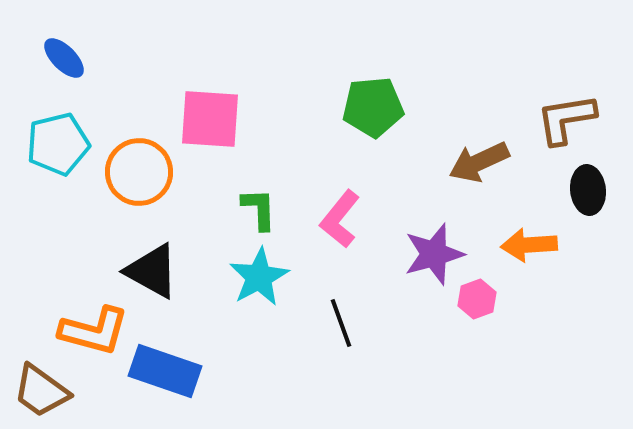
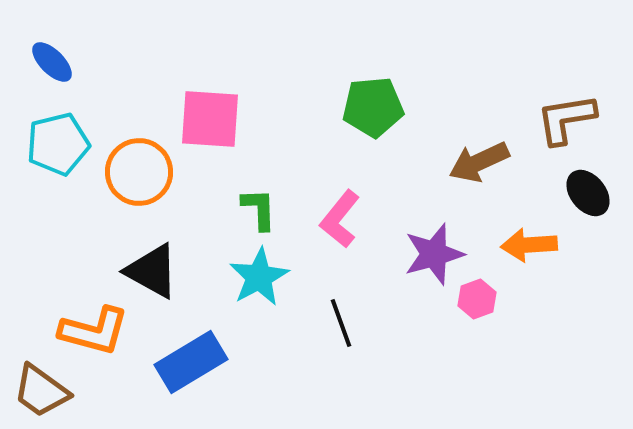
blue ellipse: moved 12 px left, 4 px down
black ellipse: moved 3 px down; rotated 33 degrees counterclockwise
blue rectangle: moved 26 px right, 9 px up; rotated 50 degrees counterclockwise
